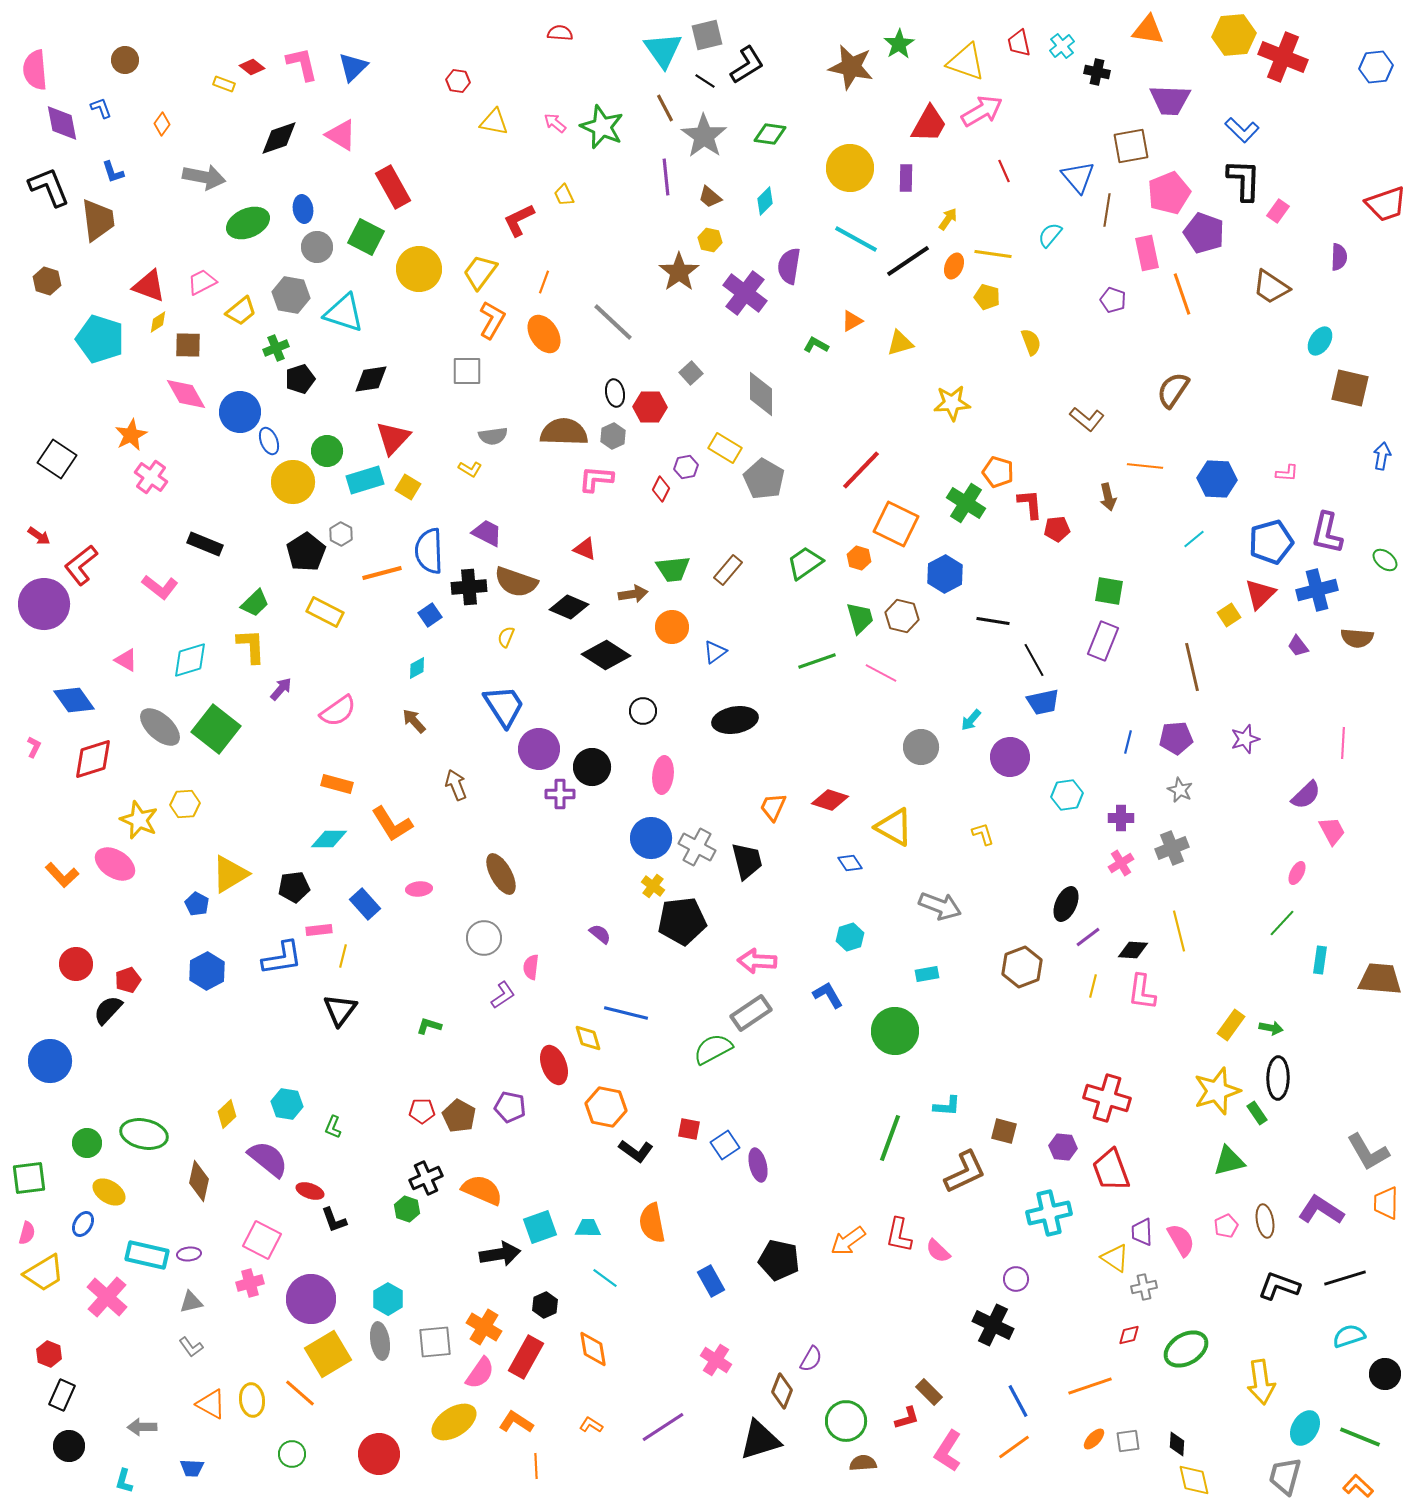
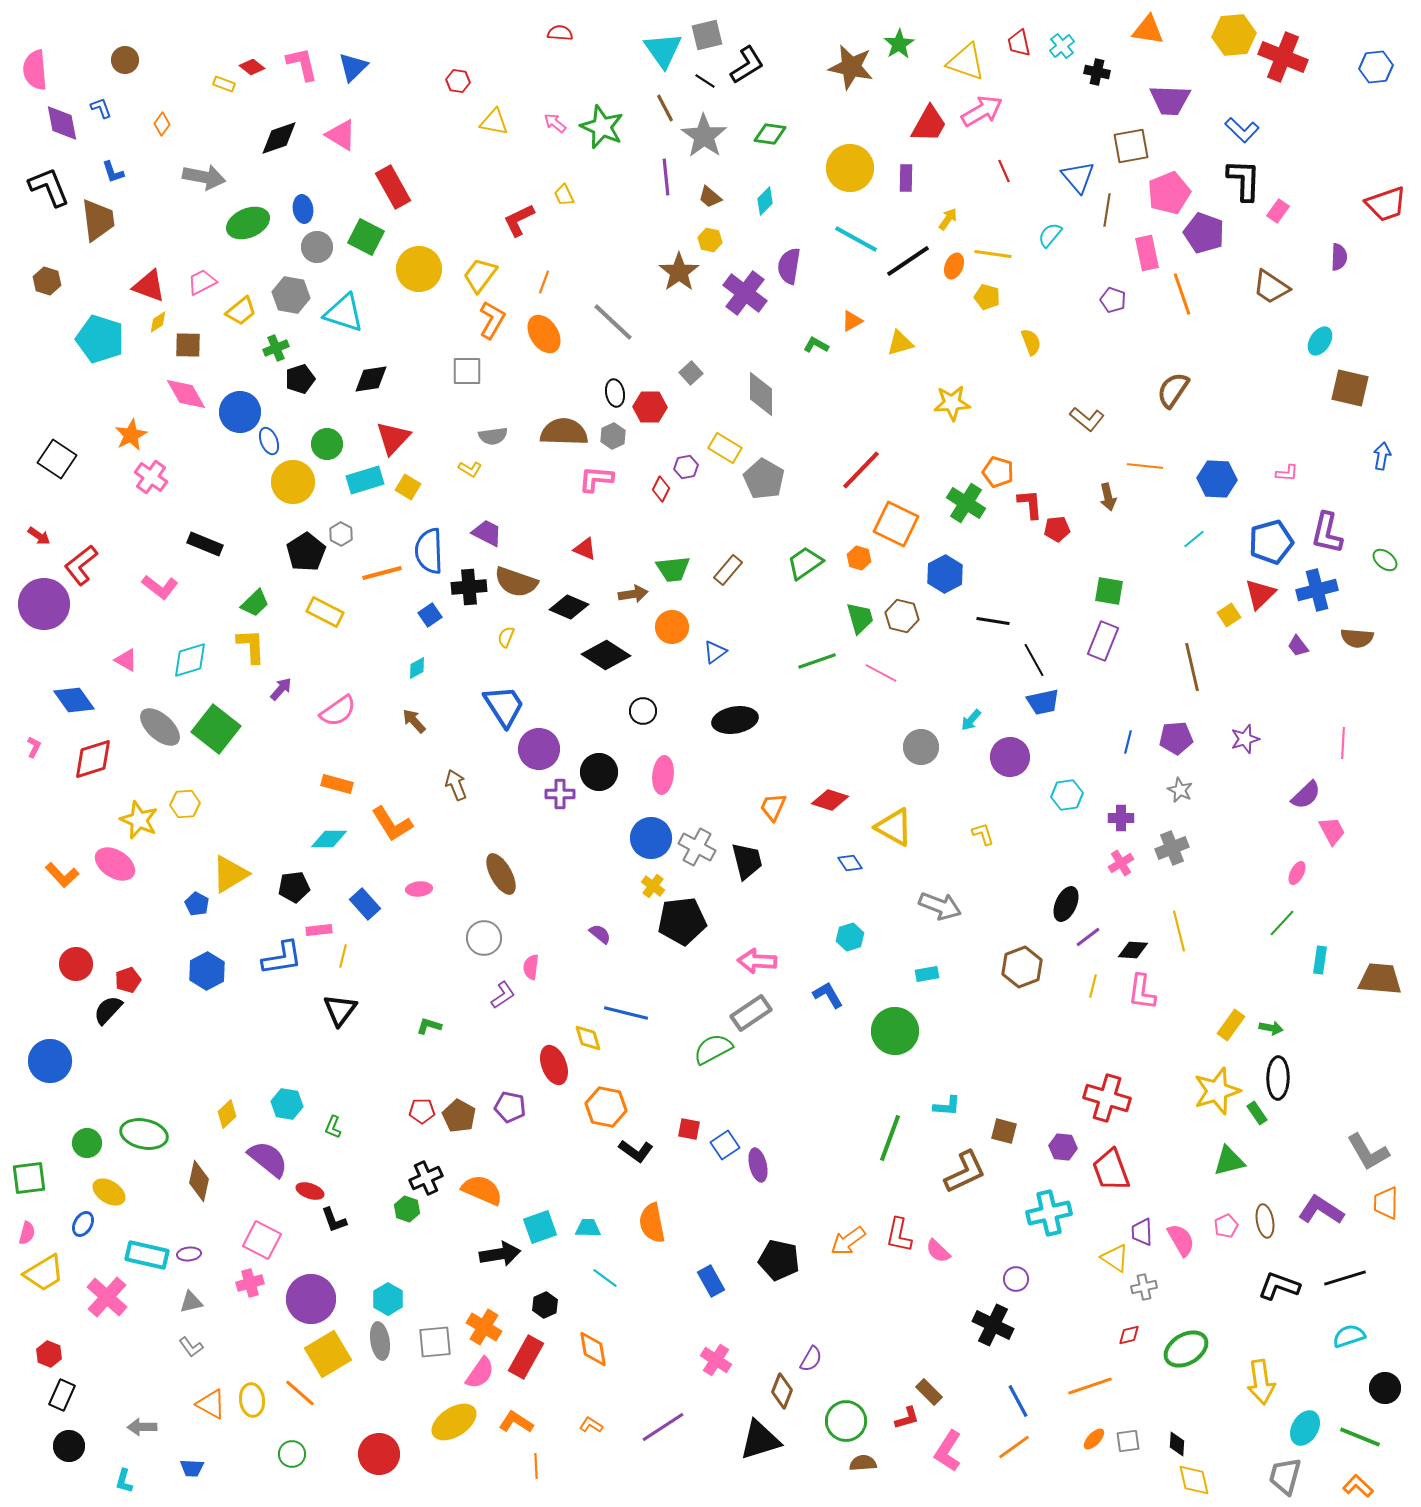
yellow trapezoid at (480, 272): moved 3 px down
green circle at (327, 451): moved 7 px up
black circle at (592, 767): moved 7 px right, 5 px down
black circle at (1385, 1374): moved 14 px down
